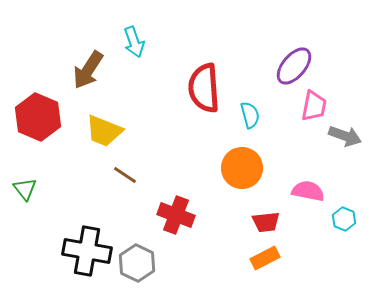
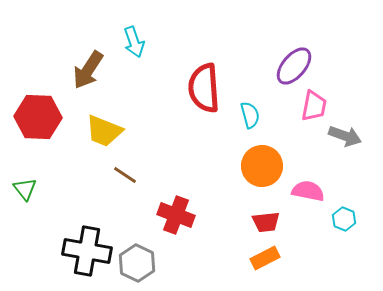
red hexagon: rotated 21 degrees counterclockwise
orange circle: moved 20 px right, 2 px up
